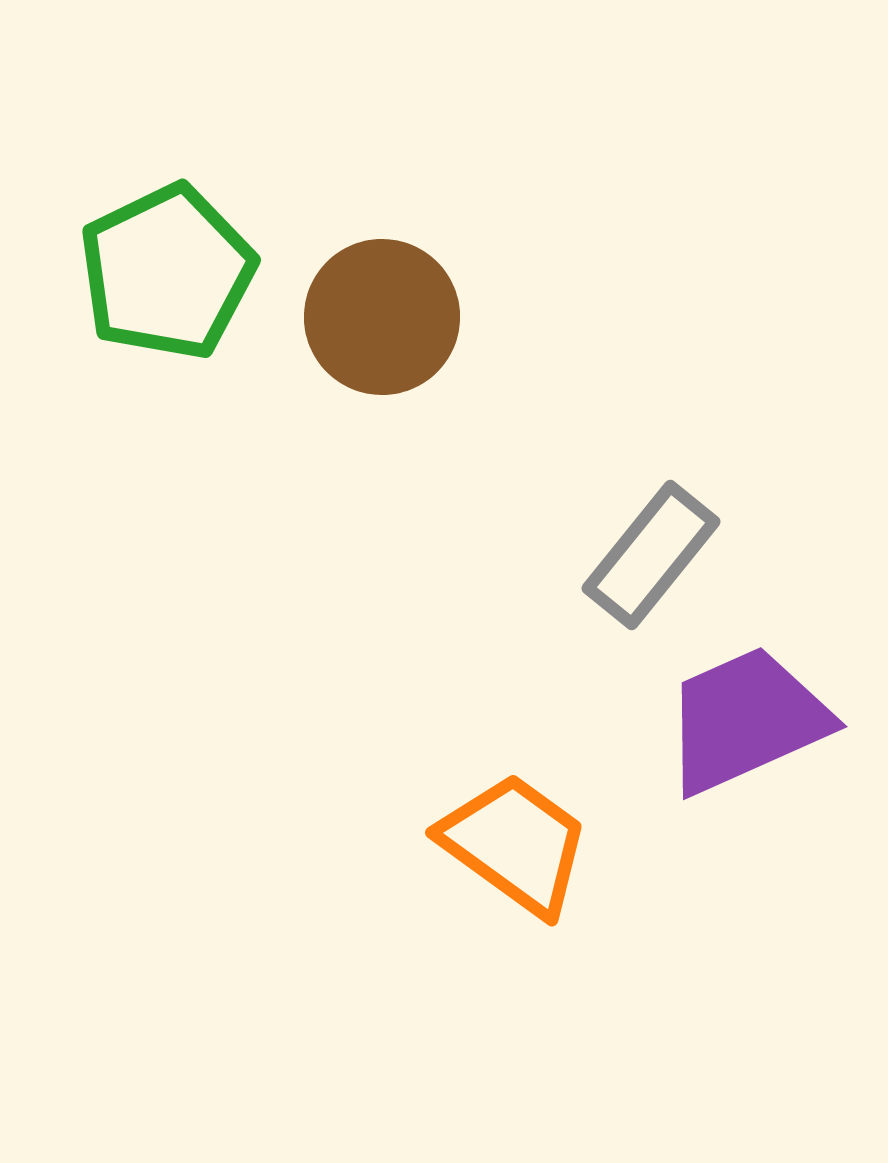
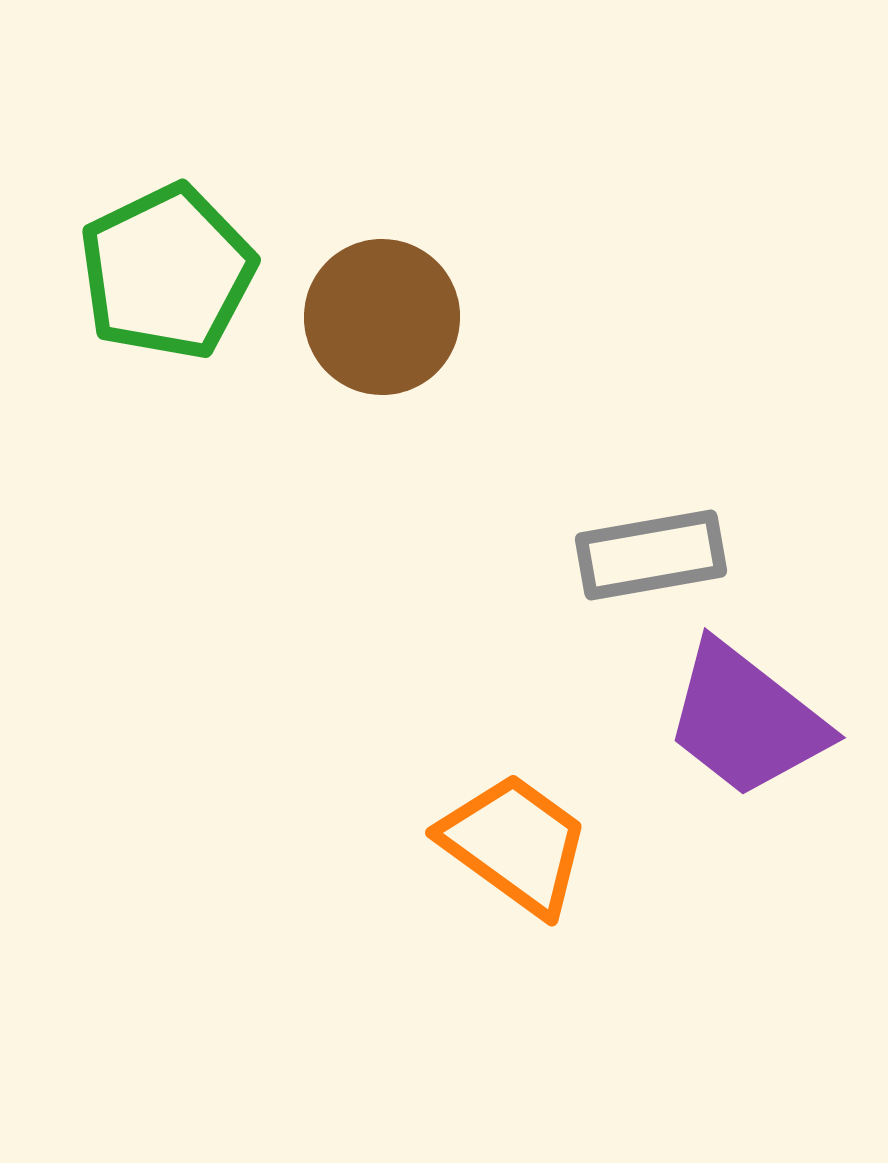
gray rectangle: rotated 41 degrees clockwise
purple trapezoid: rotated 118 degrees counterclockwise
